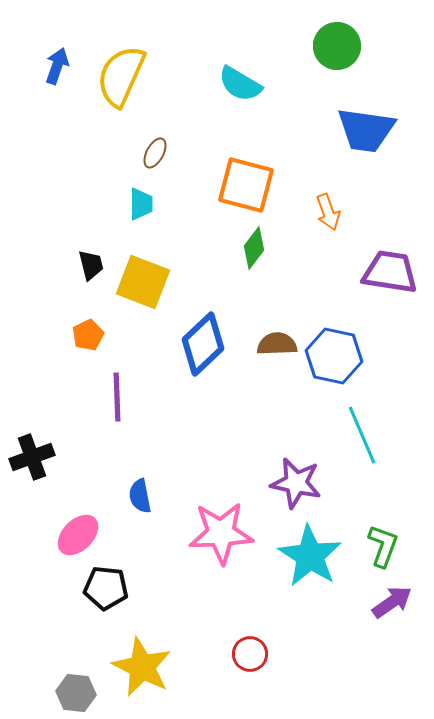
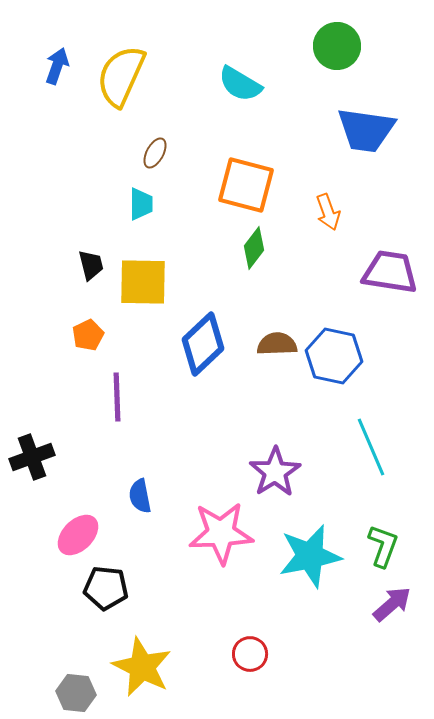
yellow square: rotated 20 degrees counterclockwise
cyan line: moved 9 px right, 12 px down
purple star: moved 21 px left, 11 px up; rotated 27 degrees clockwise
cyan star: rotated 28 degrees clockwise
purple arrow: moved 2 px down; rotated 6 degrees counterclockwise
